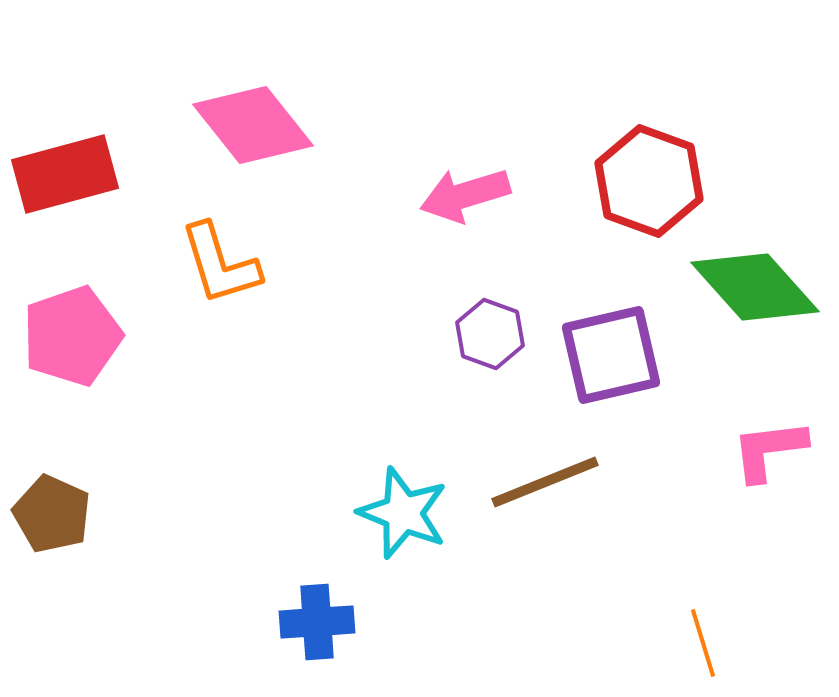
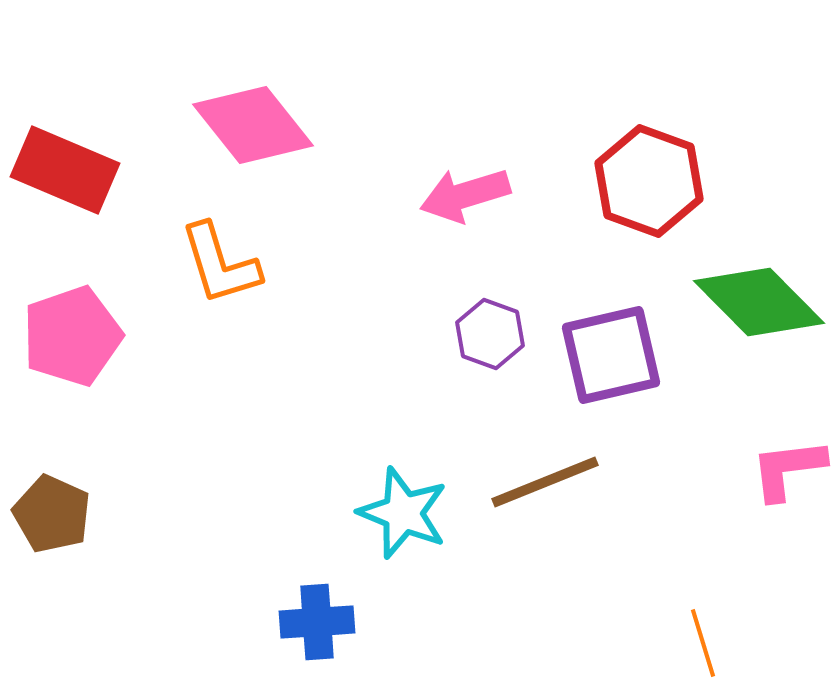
red rectangle: moved 4 px up; rotated 38 degrees clockwise
green diamond: moved 4 px right, 15 px down; rotated 3 degrees counterclockwise
pink L-shape: moved 19 px right, 19 px down
